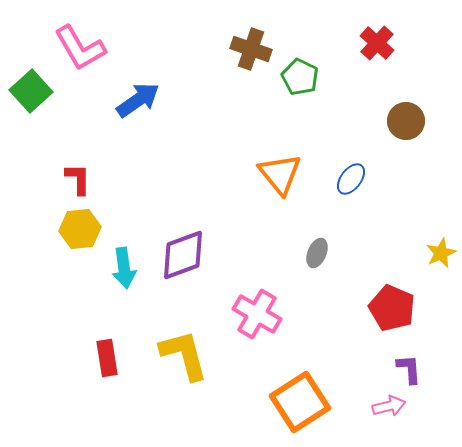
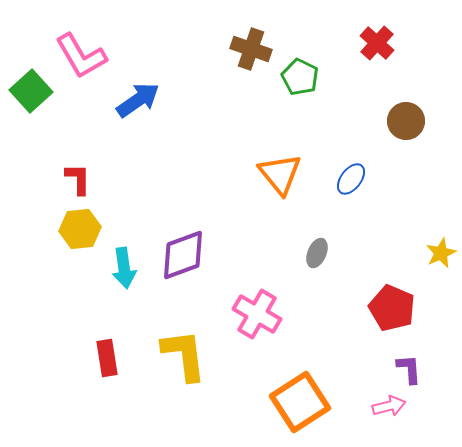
pink L-shape: moved 1 px right, 8 px down
yellow L-shape: rotated 8 degrees clockwise
